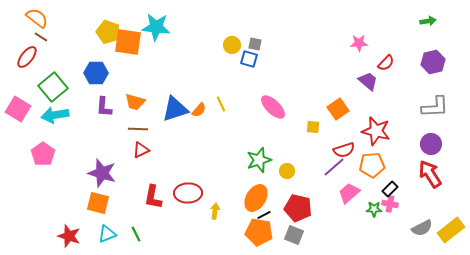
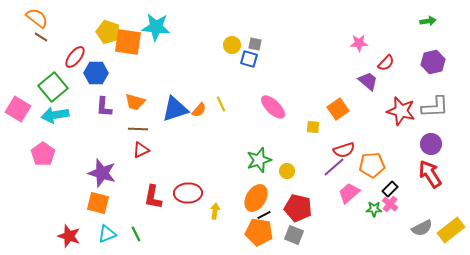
red ellipse at (27, 57): moved 48 px right
red star at (376, 131): moved 25 px right, 20 px up
pink cross at (390, 204): rotated 28 degrees clockwise
